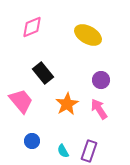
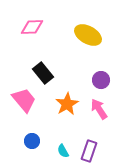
pink diamond: rotated 20 degrees clockwise
pink trapezoid: moved 3 px right, 1 px up
